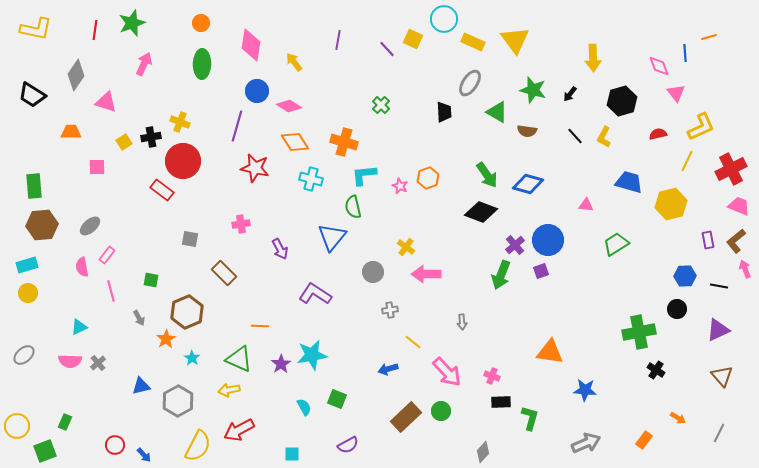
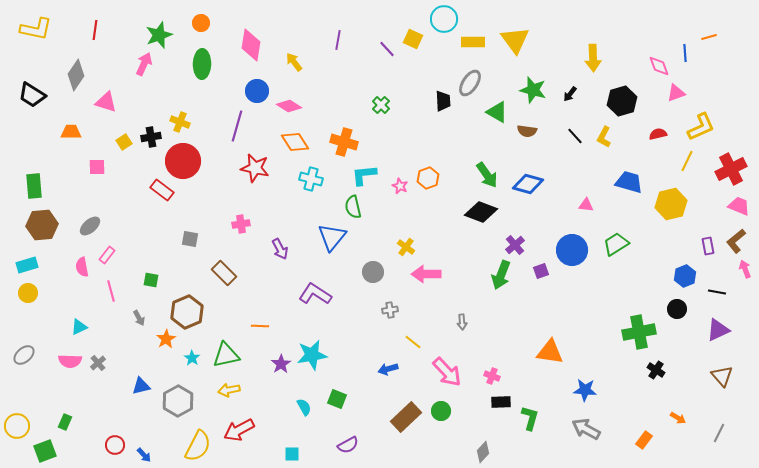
green star at (132, 23): moved 27 px right, 12 px down
yellow rectangle at (473, 42): rotated 25 degrees counterclockwise
pink triangle at (676, 93): rotated 48 degrees clockwise
black trapezoid at (444, 112): moved 1 px left, 11 px up
blue circle at (548, 240): moved 24 px right, 10 px down
purple rectangle at (708, 240): moved 6 px down
blue hexagon at (685, 276): rotated 20 degrees counterclockwise
black line at (719, 286): moved 2 px left, 6 px down
green triangle at (239, 359): moved 13 px left, 4 px up; rotated 36 degrees counterclockwise
gray arrow at (586, 443): moved 14 px up; rotated 128 degrees counterclockwise
